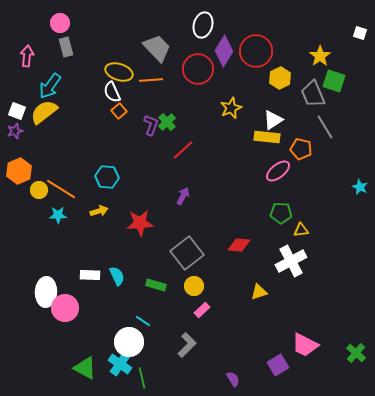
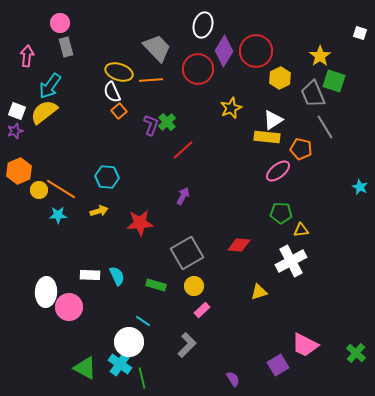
gray square at (187, 253): rotated 8 degrees clockwise
pink circle at (65, 308): moved 4 px right, 1 px up
